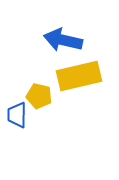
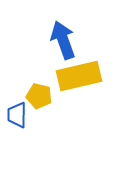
blue arrow: rotated 57 degrees clockwise
